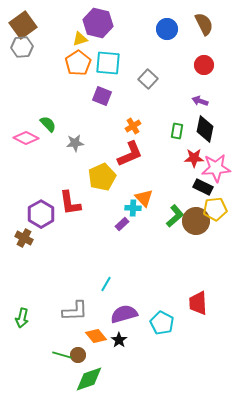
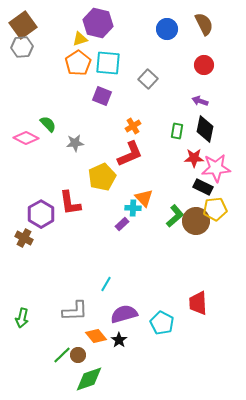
green line at (62, 355): rotated 60 degrees counterclockwise
